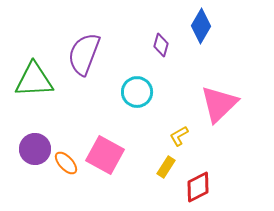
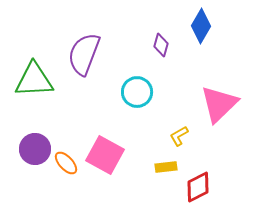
yellow rectangle: rotated 50 degrees clockwise
